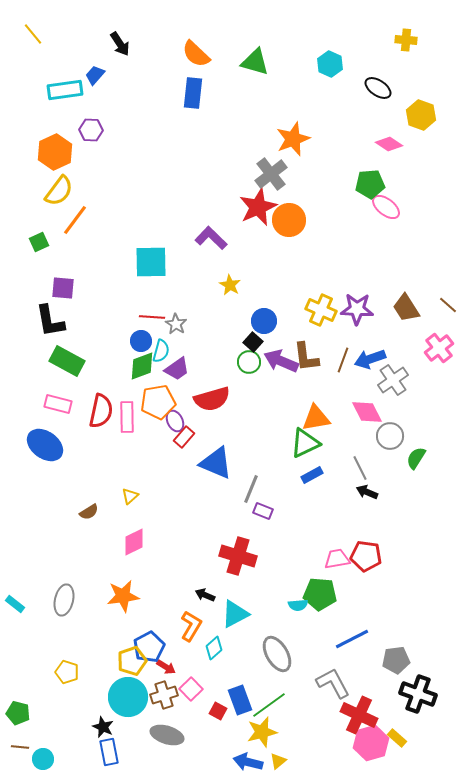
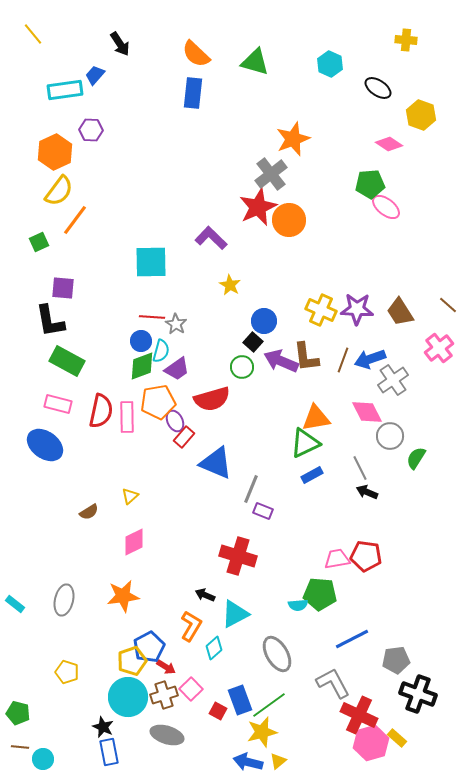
brown trapezoid at (406, 308): moved 6 px left, 4 px down
green circle at (249, 362): moved 7 px left, 5 px down
